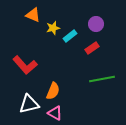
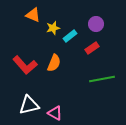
orange semicircle: moved 1 px right, 28 px up
white triangle: moved 1 px down
